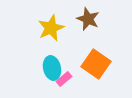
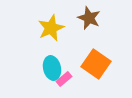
brown star: moved 1 px right, 1 px up
